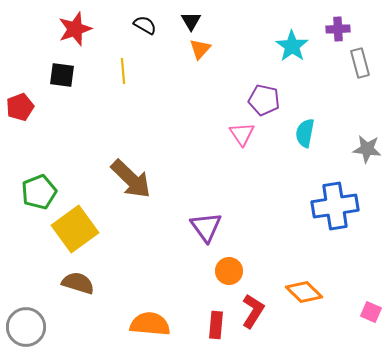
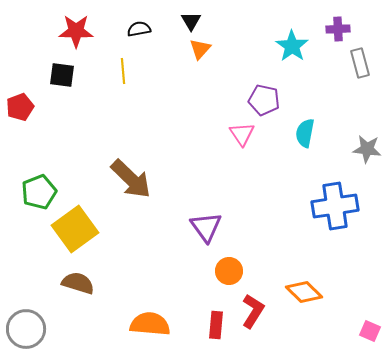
black semicircle: moved 6 px left, 4 px down; rotated 40 degrees counterclockwise
red star: moved 1 px right, 2 px down; rotated 20 degrees clockwise
pink square: moved 1 px left, 19 px down
gray circle: moved 2 px down
